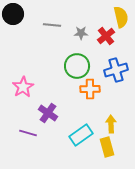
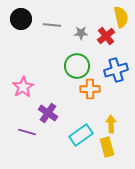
black circle: moved 8 px right, 5 px down
purple line: moved 1 px left, 1 px up
